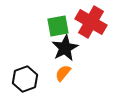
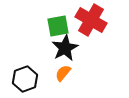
red cross: moved 2 px up
